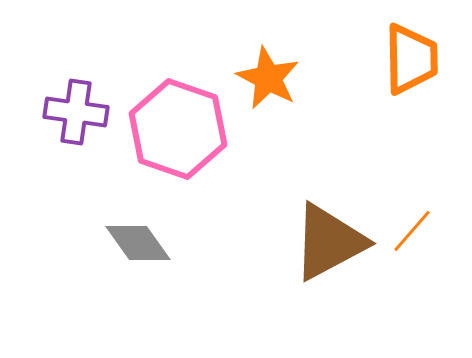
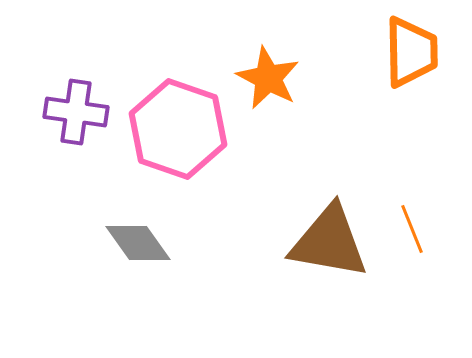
orange trapezoid: moved 7 px up
orange line: moved 2 px up; rotated 63 degrees counterclockwise
brown triangle: rotated 38 degrees clockwise
